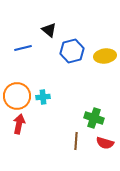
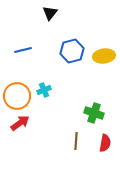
black triangle: moved 1 px right, 17 px up; rotated 28 degrees clockwise
blue line: moved 2 px down
yellow ellipse: moved 1 px left
cyan cross: moved 1 px right, 7 px up; rotated 16 degrees counterclockwise
green cross: moved 5 px up
red arrow: moved 1 px right, 1 px up; rotated 42 degrees clockwise
red semicircle: rotated 96 degrees counterclockwise
